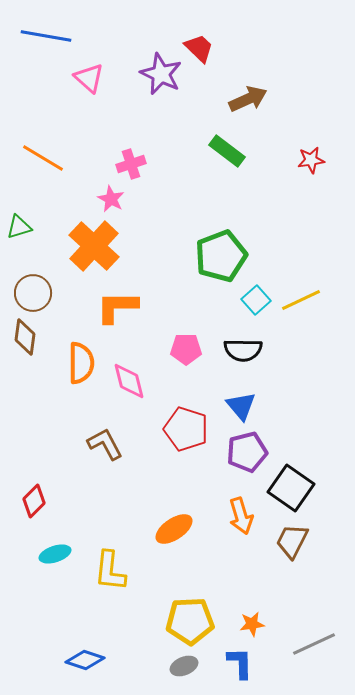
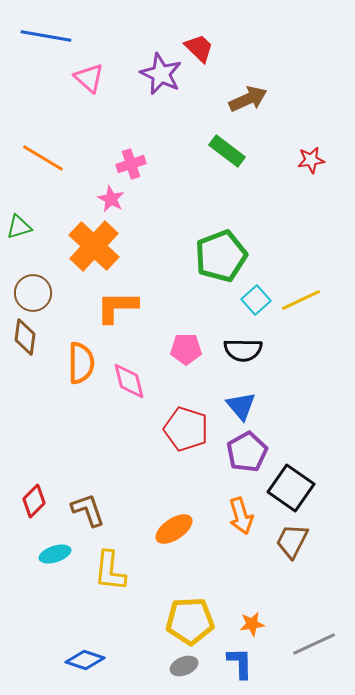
brown L-shape: moved 17 px left, 66 px down; rotated 9 degrees clockwise
purple pentagon: rotated 15 degrees counterclockwise
